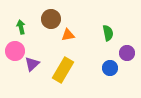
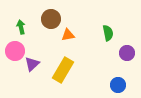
blue circle: moved 8 px right, 17 px down
